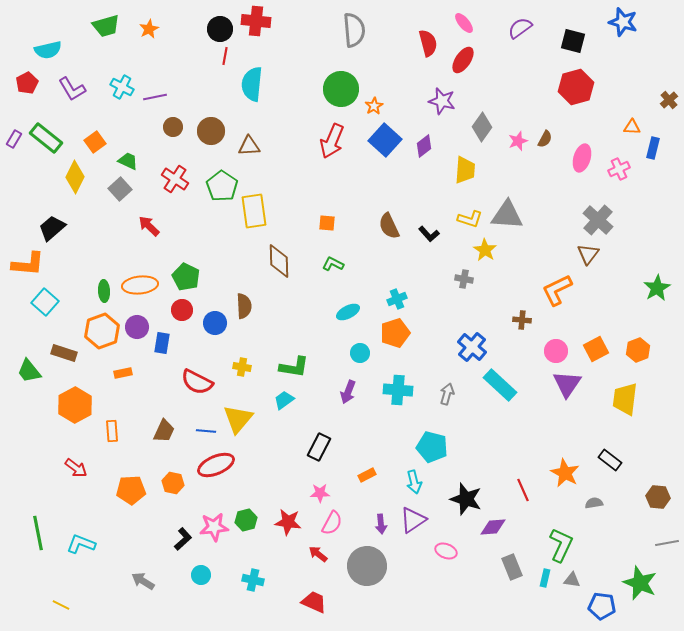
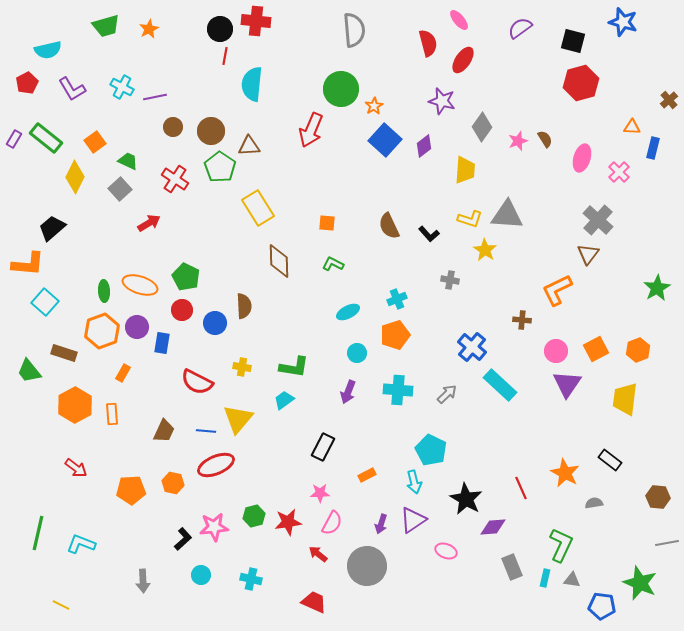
pink ellipse at (464, 23): moved 5 px left, 3 px up
red hexagon at (576, 87): moved 5 px right, 4 px up
brown semicircle at (545, 139): rotated 60 degrees counterclockwise
red arrow at (332, 141): moved 21 px left, 11 px up
pink cross at (619, 169): moved 3 px down; rotated 20 degrees counterclockwise
green pentagon at (222, 186): moved 2 px left, 19 px up
yellow rectangle at (254, 211): moved 4 px right, 3 px up; rotated 24 degrees counterclockwise
red arrow at (149, 226): moved 3 px up; rotated 105 degrees clockwise
gray cross at (464, 279): moved 14 px left, 1 px down
orange ellipse at (140, 285): rotated 24 degrees clockwise
orange pentagon at (395, 333): moved 2 px down
cyan circle at (360, 353): moved 3 px left
orange rectangle at (123, 373): rotated 48 degrees counterclockwise
gray arrow at (447, 394): rotated 30 degrees clockwise
orange rectangle at (112, 431): moved 17 px up
black rectangle at (319, 447): moved 4 px right
cyan pentagon at (432, 447): moved 1 px left, 3 px down; rotated 12 degrees clockwise
red line at (523, 490): moved 2 px left, 2 px up
black star at (466, 499): rotated 12 degrees clockwise
green hexagon at (246, 520): moved 8 px right, 4 px up
red star at (288, 522): rotated 16 degrees counterclockwise
purple arrow at (381, 524): rotated 24 degrees clockwise
green line at (38, 533): rotated 24 degrees clockwise
cyan cross at (253, 580): moved 2 px left, 1 px up
gray arrow at (143, 581): rotated 125 degrees counterclockwise
